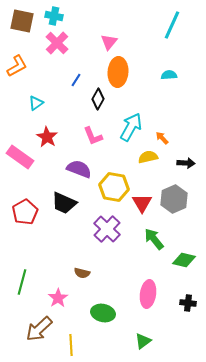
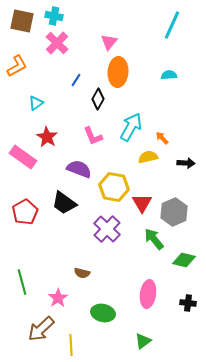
pink rectangle: moved 3 px right
gray hexagon: moved 13 px down
black trapezoid: rotated 12 degrees clockwise
green line: rotated 30 degrees counterclockwise
brown arrow: moved 2 px right
